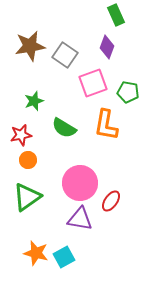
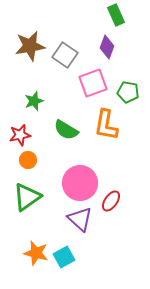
green semicircle: moved 2 px right, 2 px down
red star: moved 1 px left
purple triangle: rotated 32 degrees clockwise
